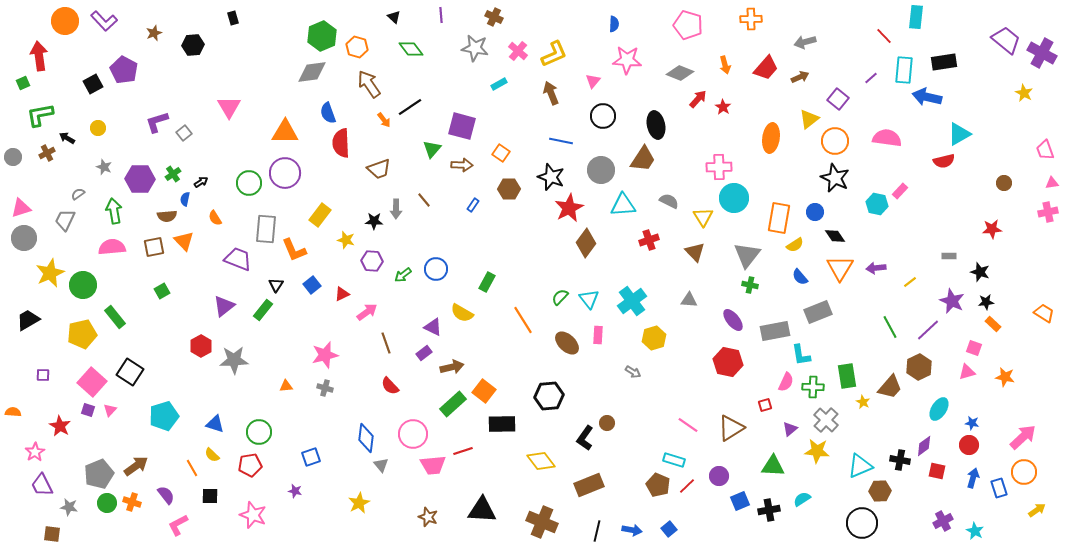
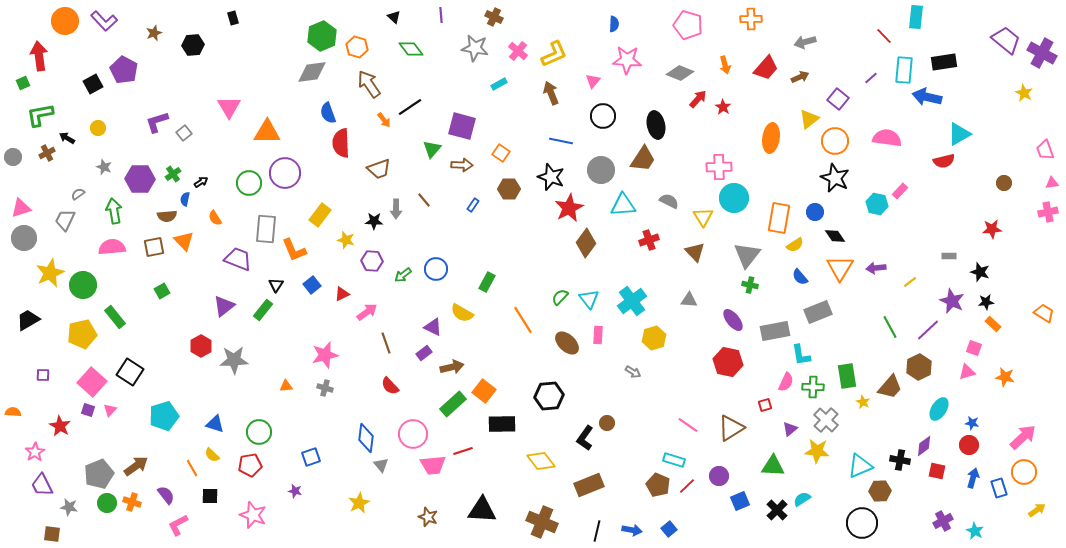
orange triangle at (285, 132): moved 18 px left
black cross at (769, 510): moved 8 px right; rotated 35 degrees counterclockwise
